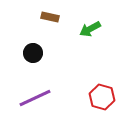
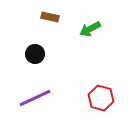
black circle: moved 2 px right, 1 px down
red hexagon: moved 1 px left, 1 px down
